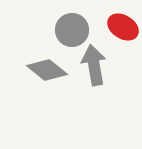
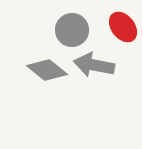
red ellipse: rotated 20 degrees clockwise
gray arrow: rotated 69 degrees counterclockwise
